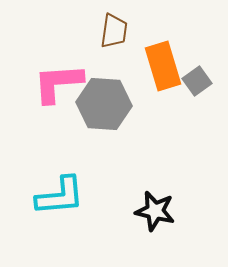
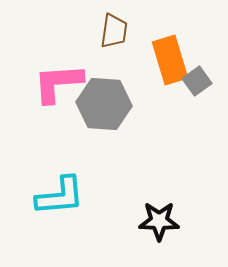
orange rectangle: moved 7 px right, 6 px up
black star: moved 4 px right, 10 px down; rotated 12 degrees counterclockwise
